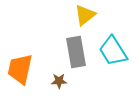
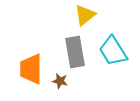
gray rectangle: moved 1 px left
orange trapezoid: moved 11 px right; rotated 12 degrees counterclockwise
brown star: moved 1 px right; rotated 14 degrees clockwise
